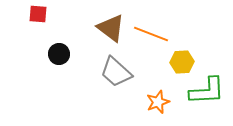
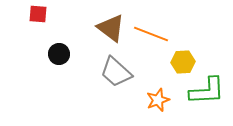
yellow hexagon: moved 1 px right
orange star: moved 2 px up
